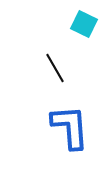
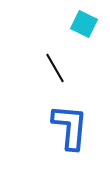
blue L-shape: rotated 9 degrees clockwise
